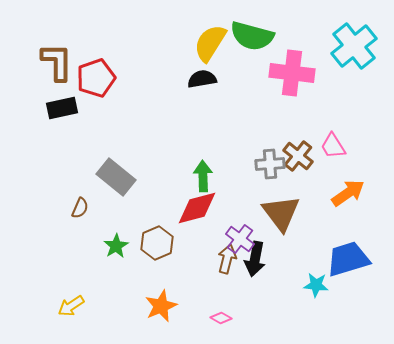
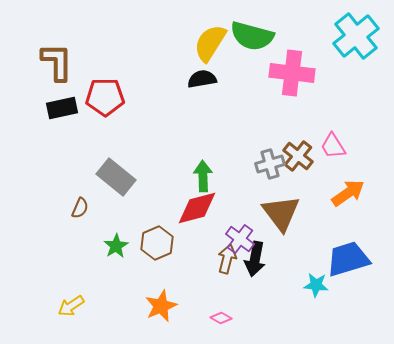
cyan cross: moved 2 px right, 10 px up
red pentagon: moved 9 px right, 19 px down; rotated 18 degrees clockwise
gray cross: rotated 12 degrees counterclockwise
